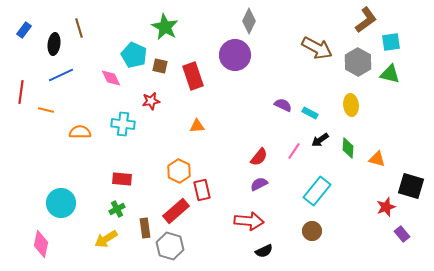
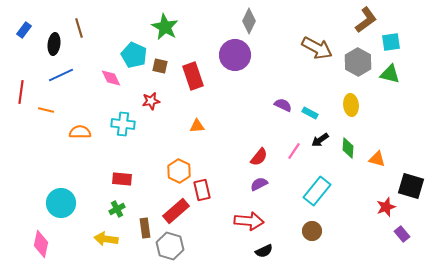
yellow arrow at (106, 239): rotated 40 degrees clockwise
